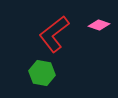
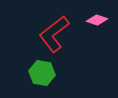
pink diamond: moved 2 px left, 5 px up
